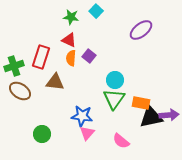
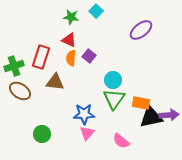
cyan circle: moved 2 px left
blue star: moved 2 px right, 2 px up; rotated 10 degrees counterclockwise
